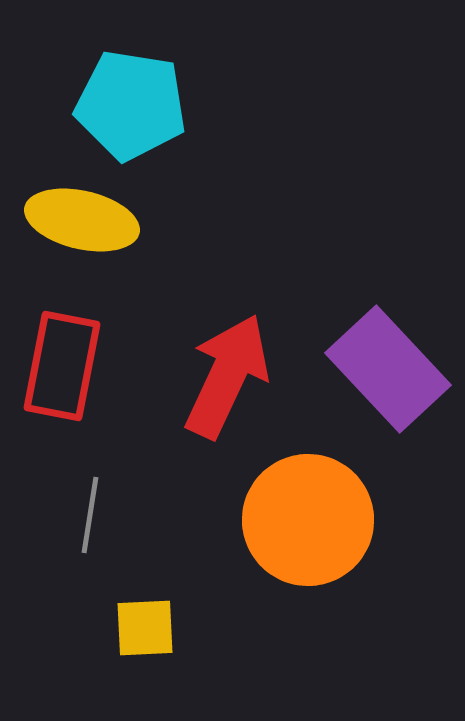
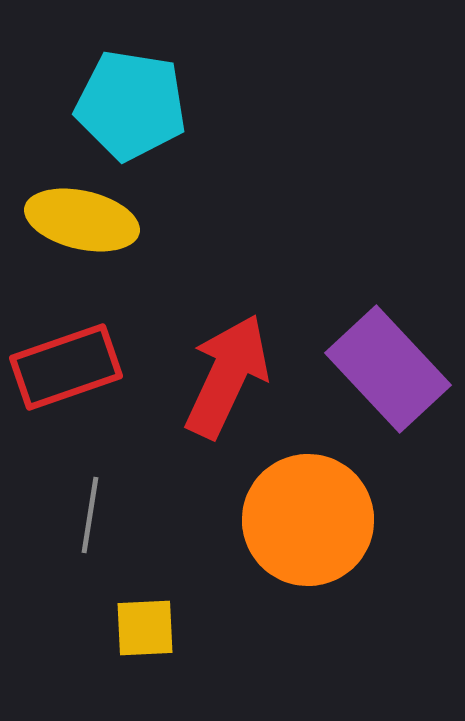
red rectangle: moved 4 px right, 1 px down; rotated 60 degrees clockwise
